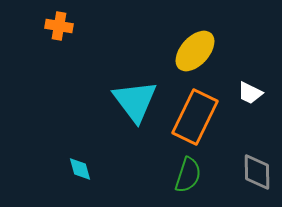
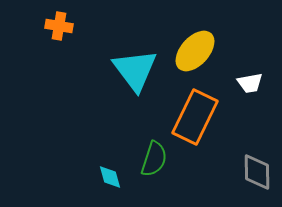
white trapezoid: moved 10 px up; rotated 36 degrees counterclockwise
cyan triangle: moved 31 px up
cyan diamond: moved 30 px right, 8 px down
green semicircle: moved 34 px left, 16 px up
